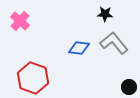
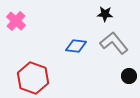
pink cross: moved 4 px left
blue diamond: moved 3 px left, 2 px up
black circle: moved 11 px up
